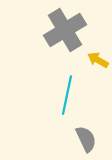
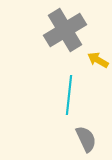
cyan line: moved 2 px right; rotated 6 degrees counterclockwise
